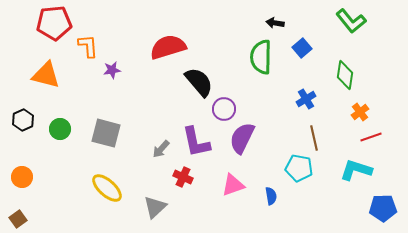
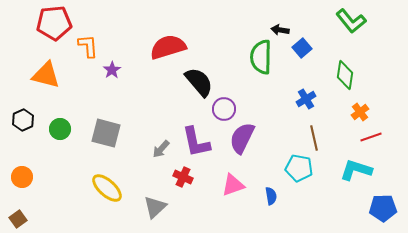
black arrow: moved 5 px right, 7 px down
purple star: rotated 24 degrees counterclockwise
